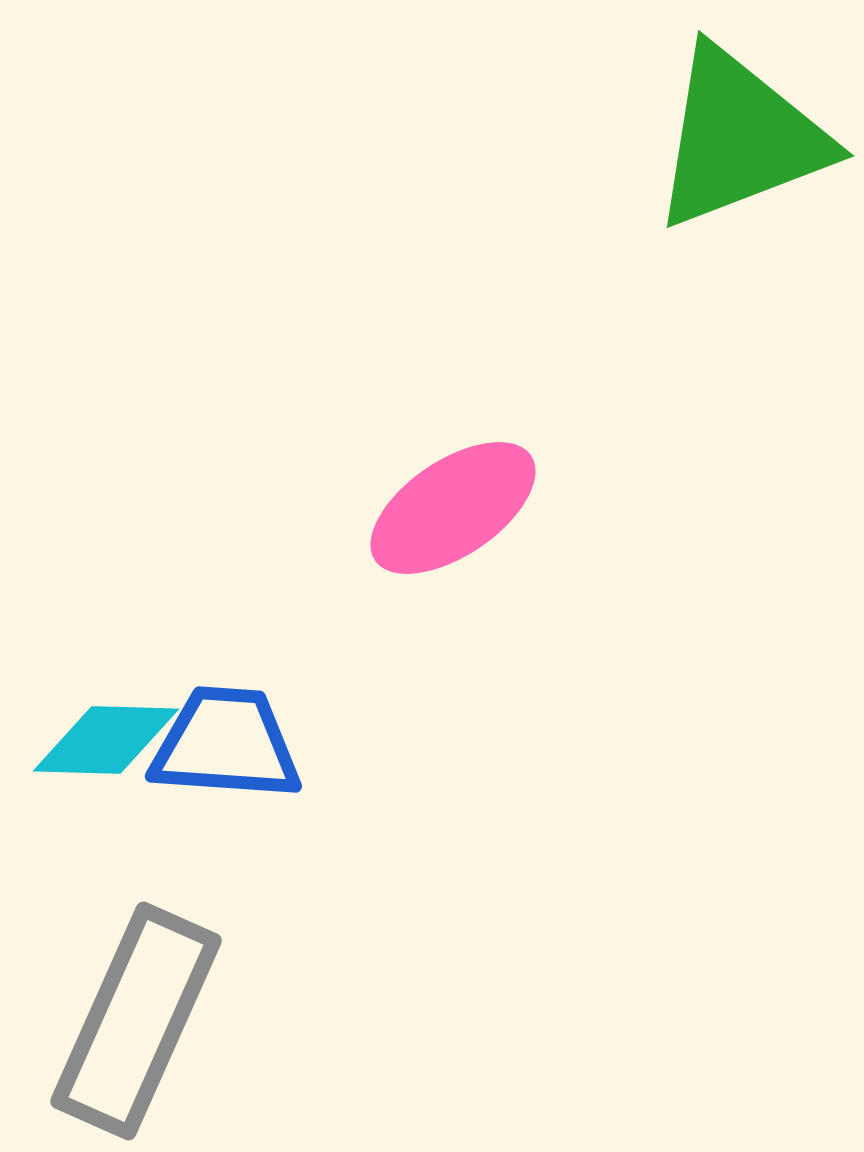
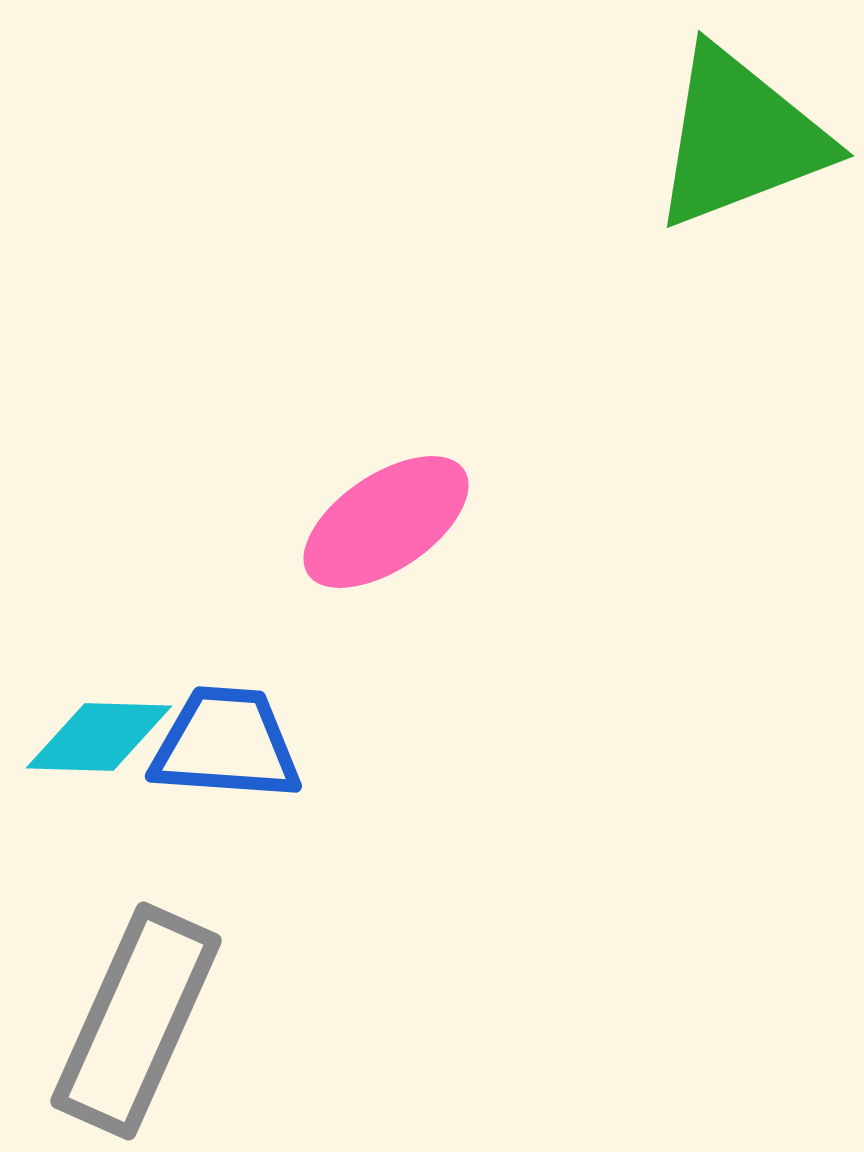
pink ellipse: moved 67 px left, 14 px down
cyan diamond: moved 7 px left, 3 px up
